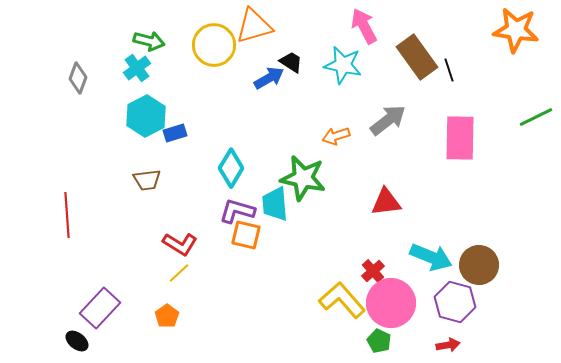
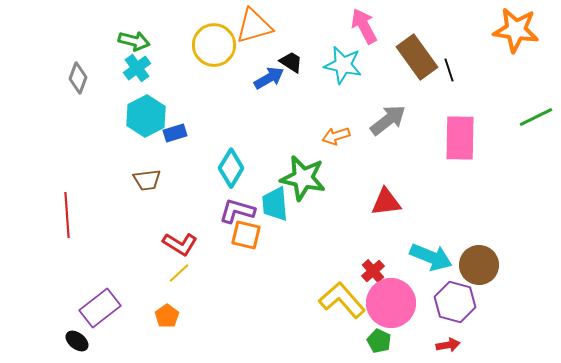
green arrow: moved 15 px left
purple rectangle: rotated 9 degrees clockwise
